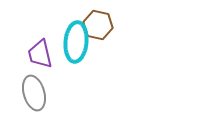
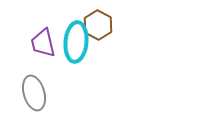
brown hexagon: rotated 16 degrees clockwise
purple trapezoid: moved 3 px right, 11 px up
